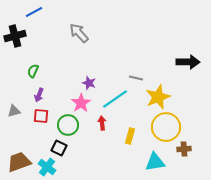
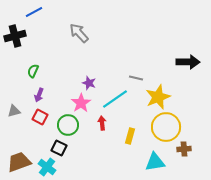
red square: moved 1 px left, 1 px down; rotated 21 degrees clockwise
